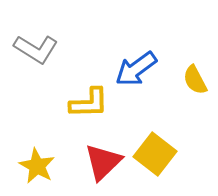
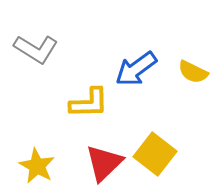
yellow semicircle: moved 2 px left, 8 px up; rotated 36 degrees counterclockwise
red triangle: moved 1 px right, 1 px down
